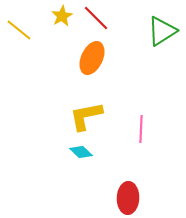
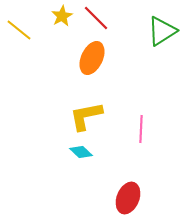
red ellipse: rotated 20 degrees clockwise
